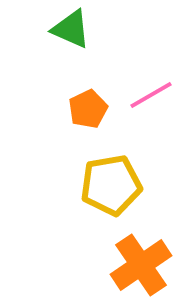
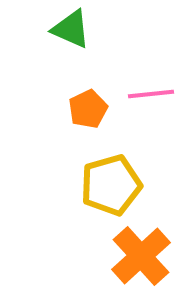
pink line: moved 1 px up; rotated 24 degrees clockwise
yellow pentagon: rotated 6 degrees counterclockwise
orange cross: moved 9 px up; rotated 8 degrees counterclockwise
